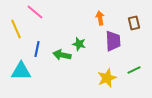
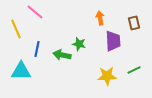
yellow star: moved 2 px up; rotated 18 degrees clockwise
